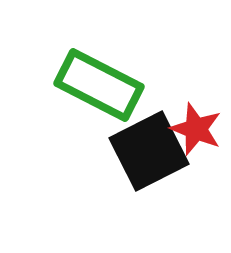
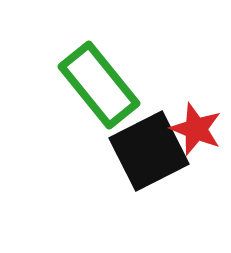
green rectangle: rotated 24 degrees clockwise
